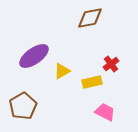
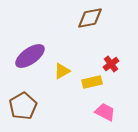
purple ellipse: moved 4 px left
